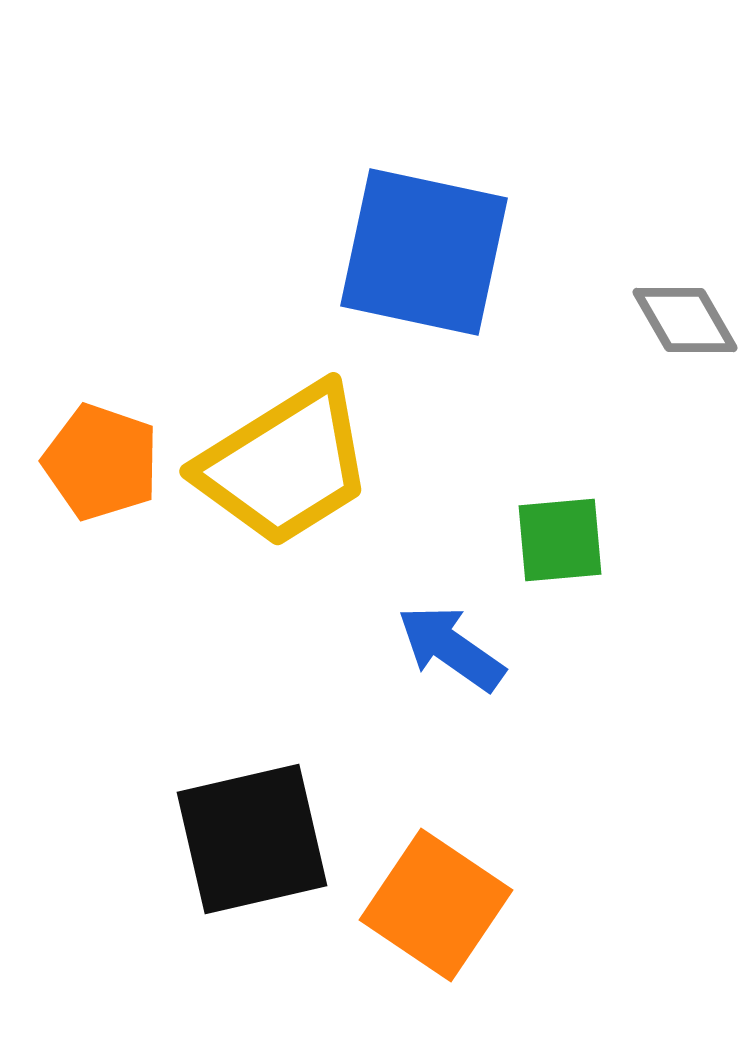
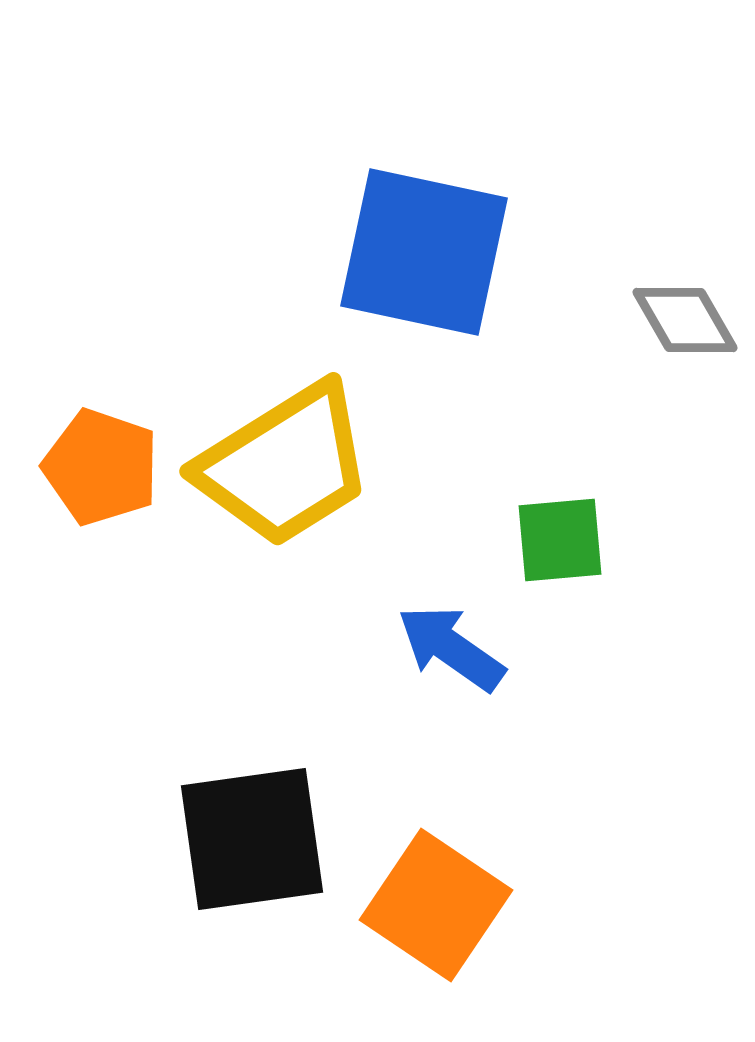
orange pentagon: moved 5 px down
black square: rotated 5 degrees clockwise
